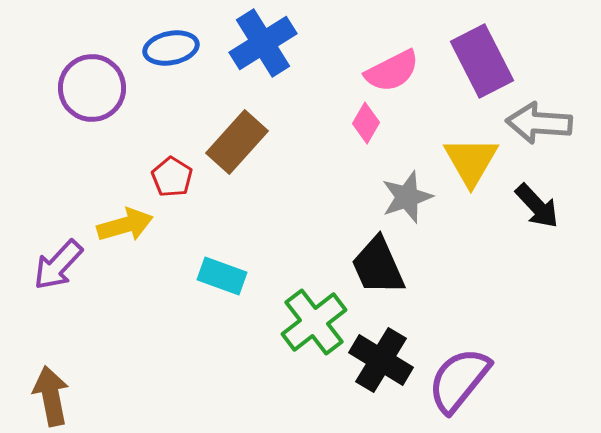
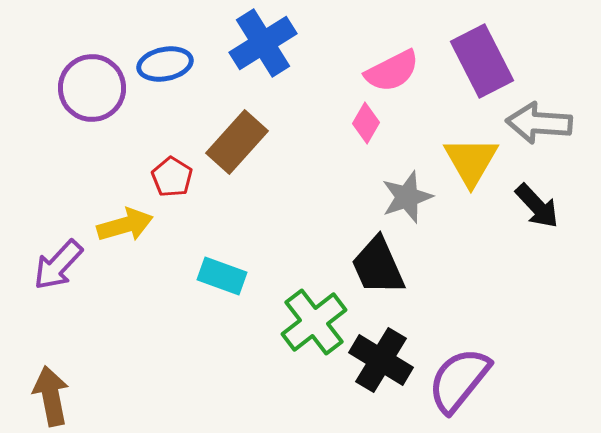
blue ellipse: moved 6 px left, 16 px down
